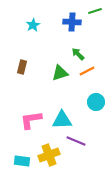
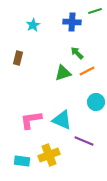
green arrow: moved 1 px left, 1 px up
brown rectangle: moved 4 px left, 9 px up
green triangle: moved 3 px right
cyan triangle: rotated 25 degrees clockwise
purple line: moved 8 px right
